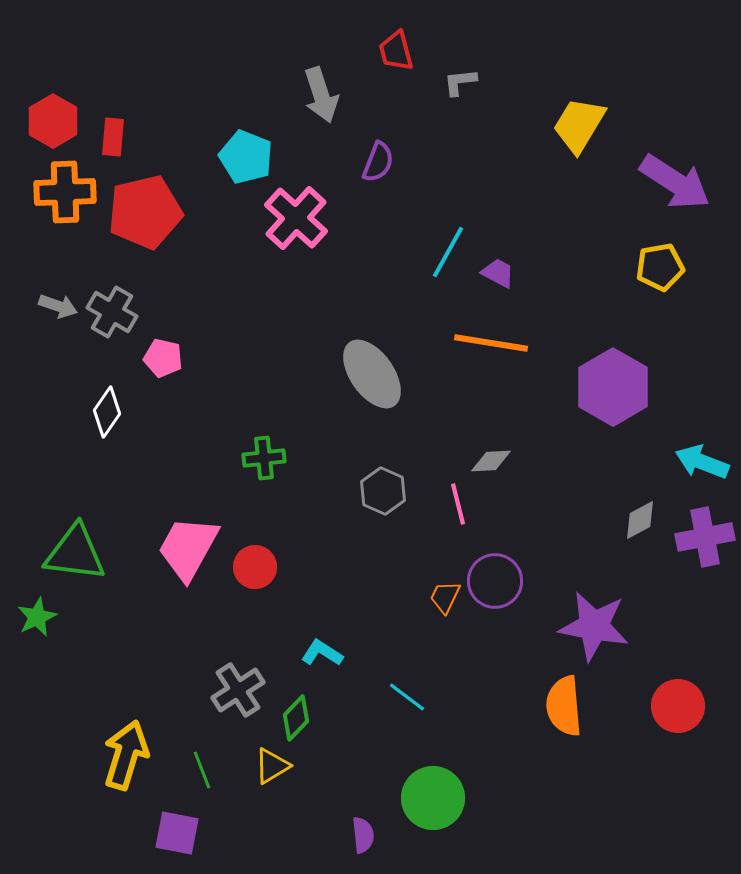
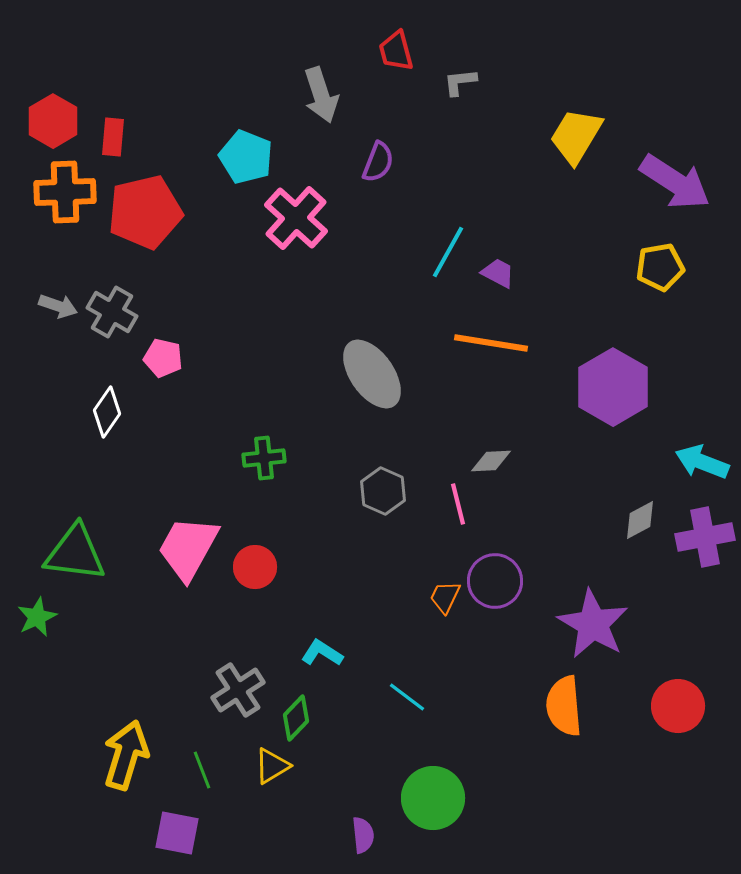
yellow trapezoid at (579, 125): moved 3 px left, 11 px down
purple star at (594, 626): moved 1 px left, 2 px up; rotated 20 degrees clockwise
